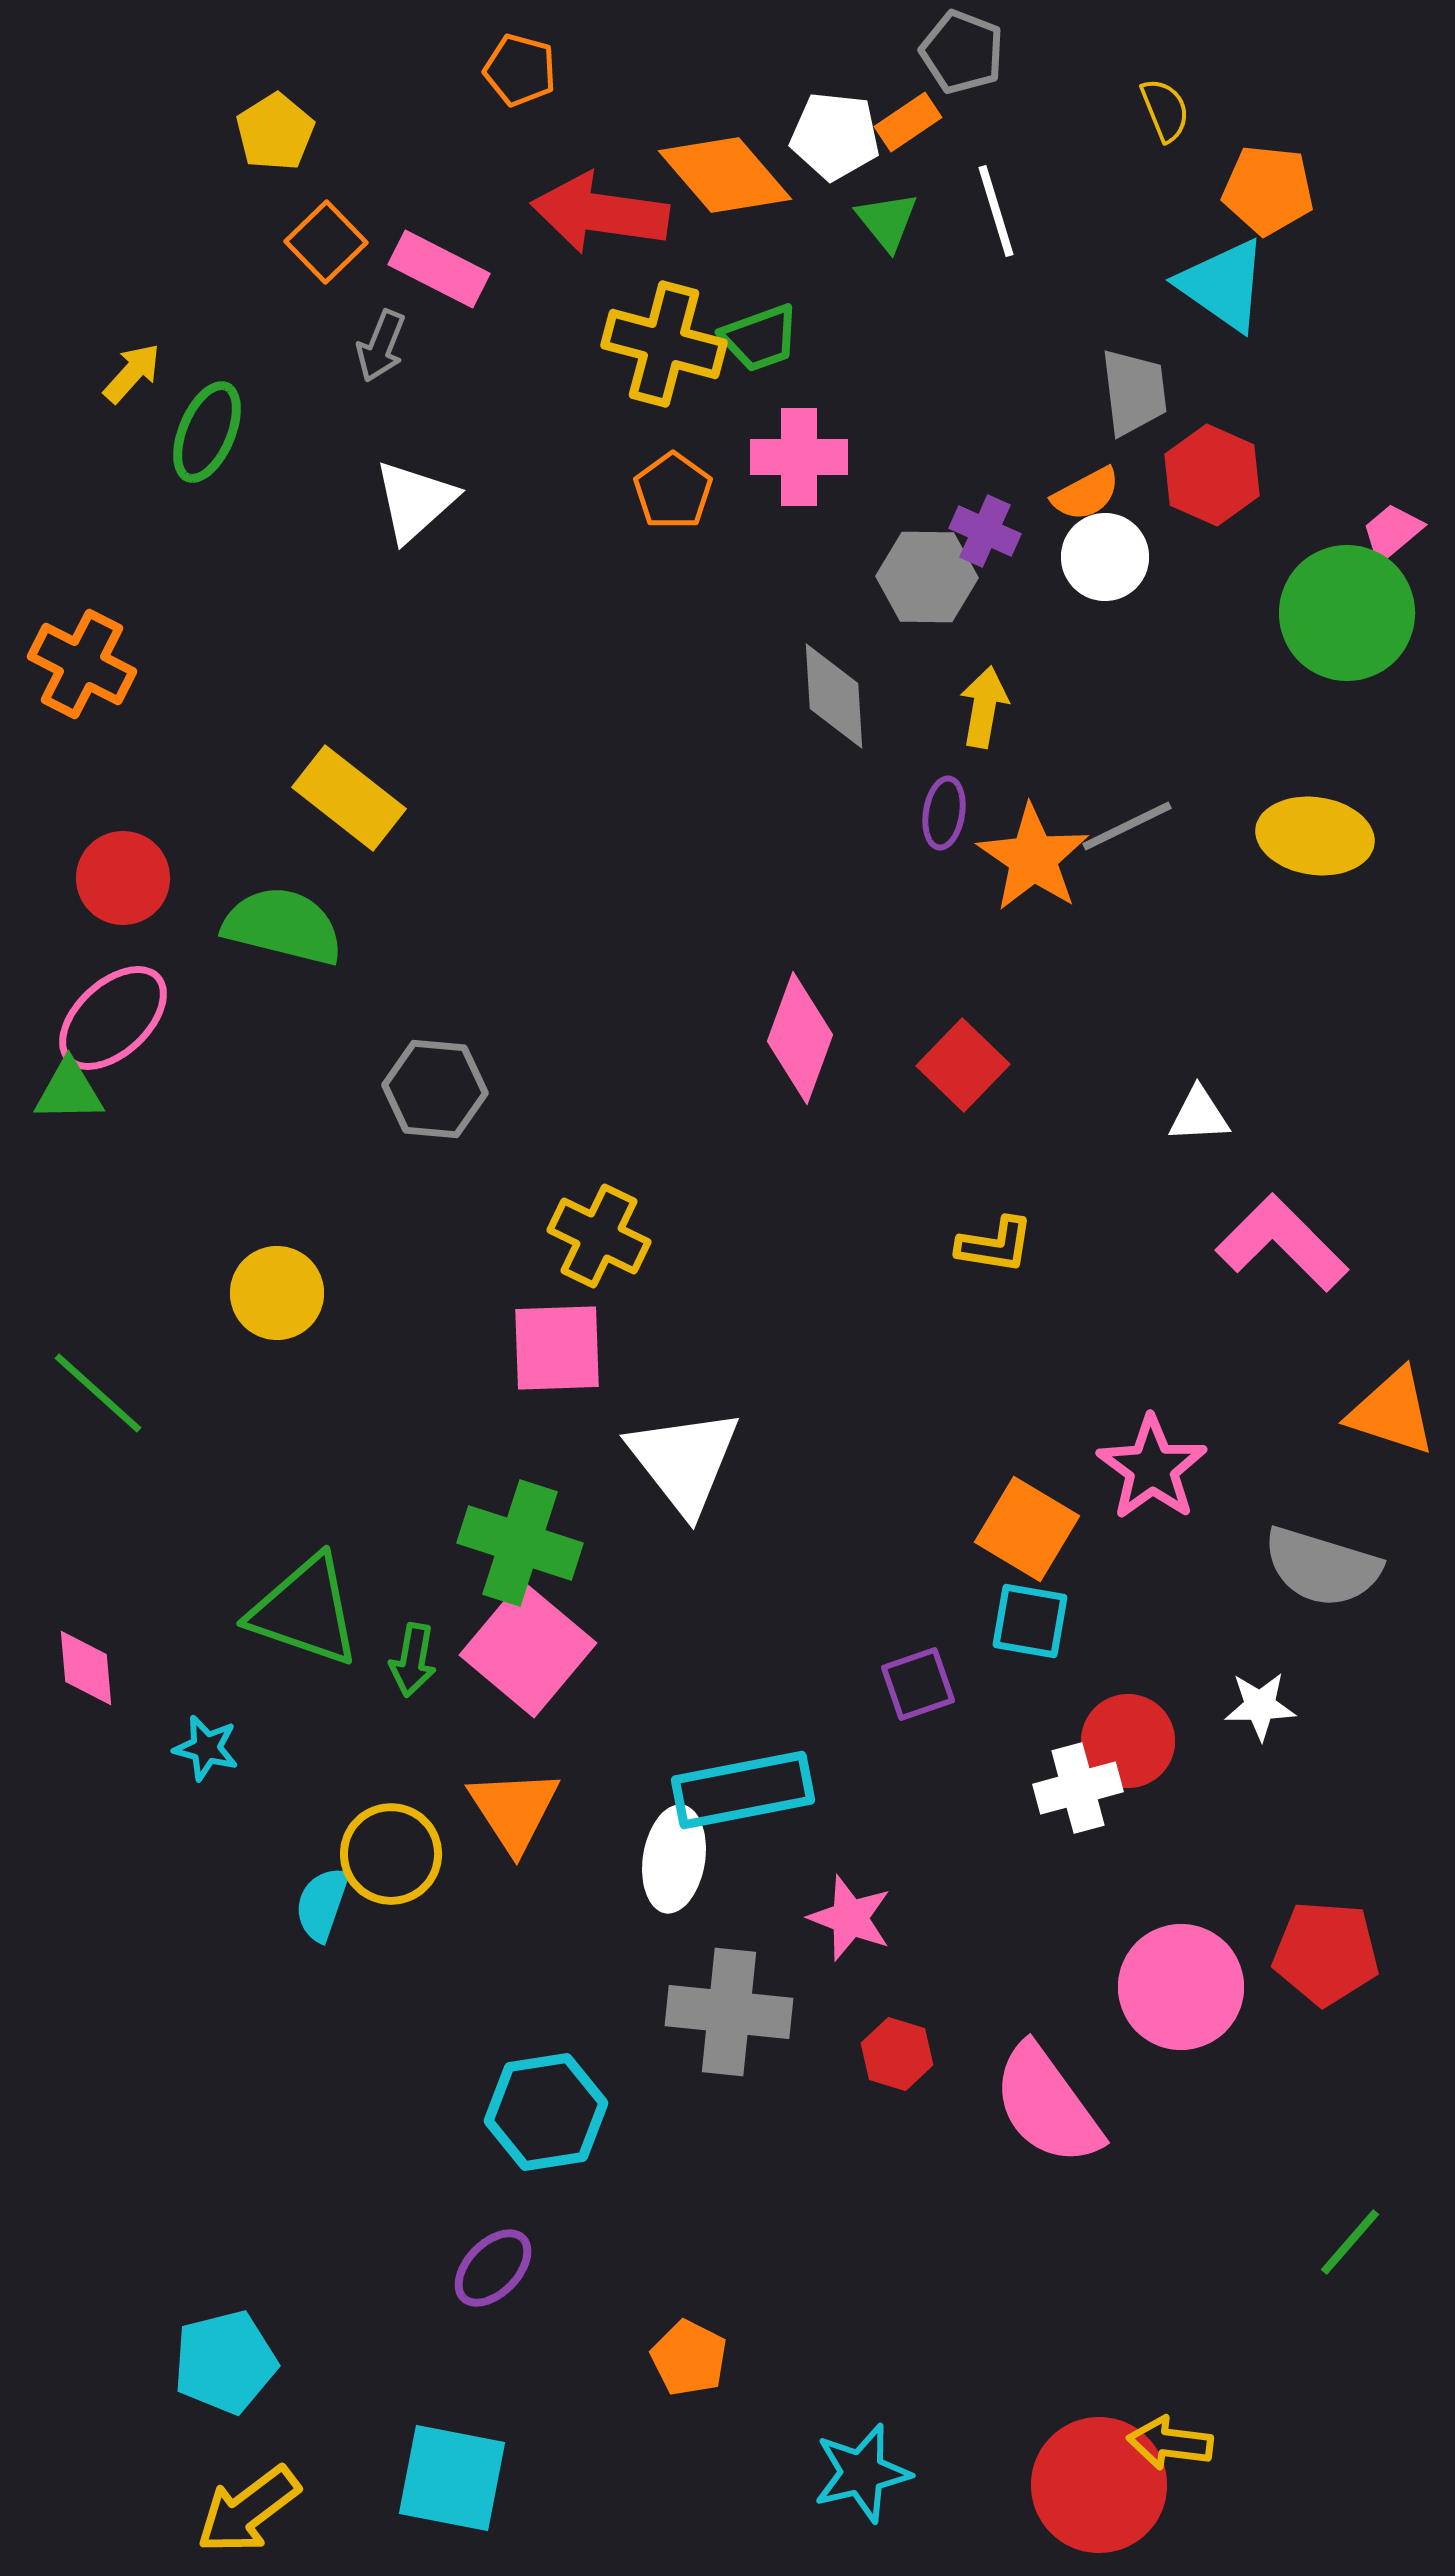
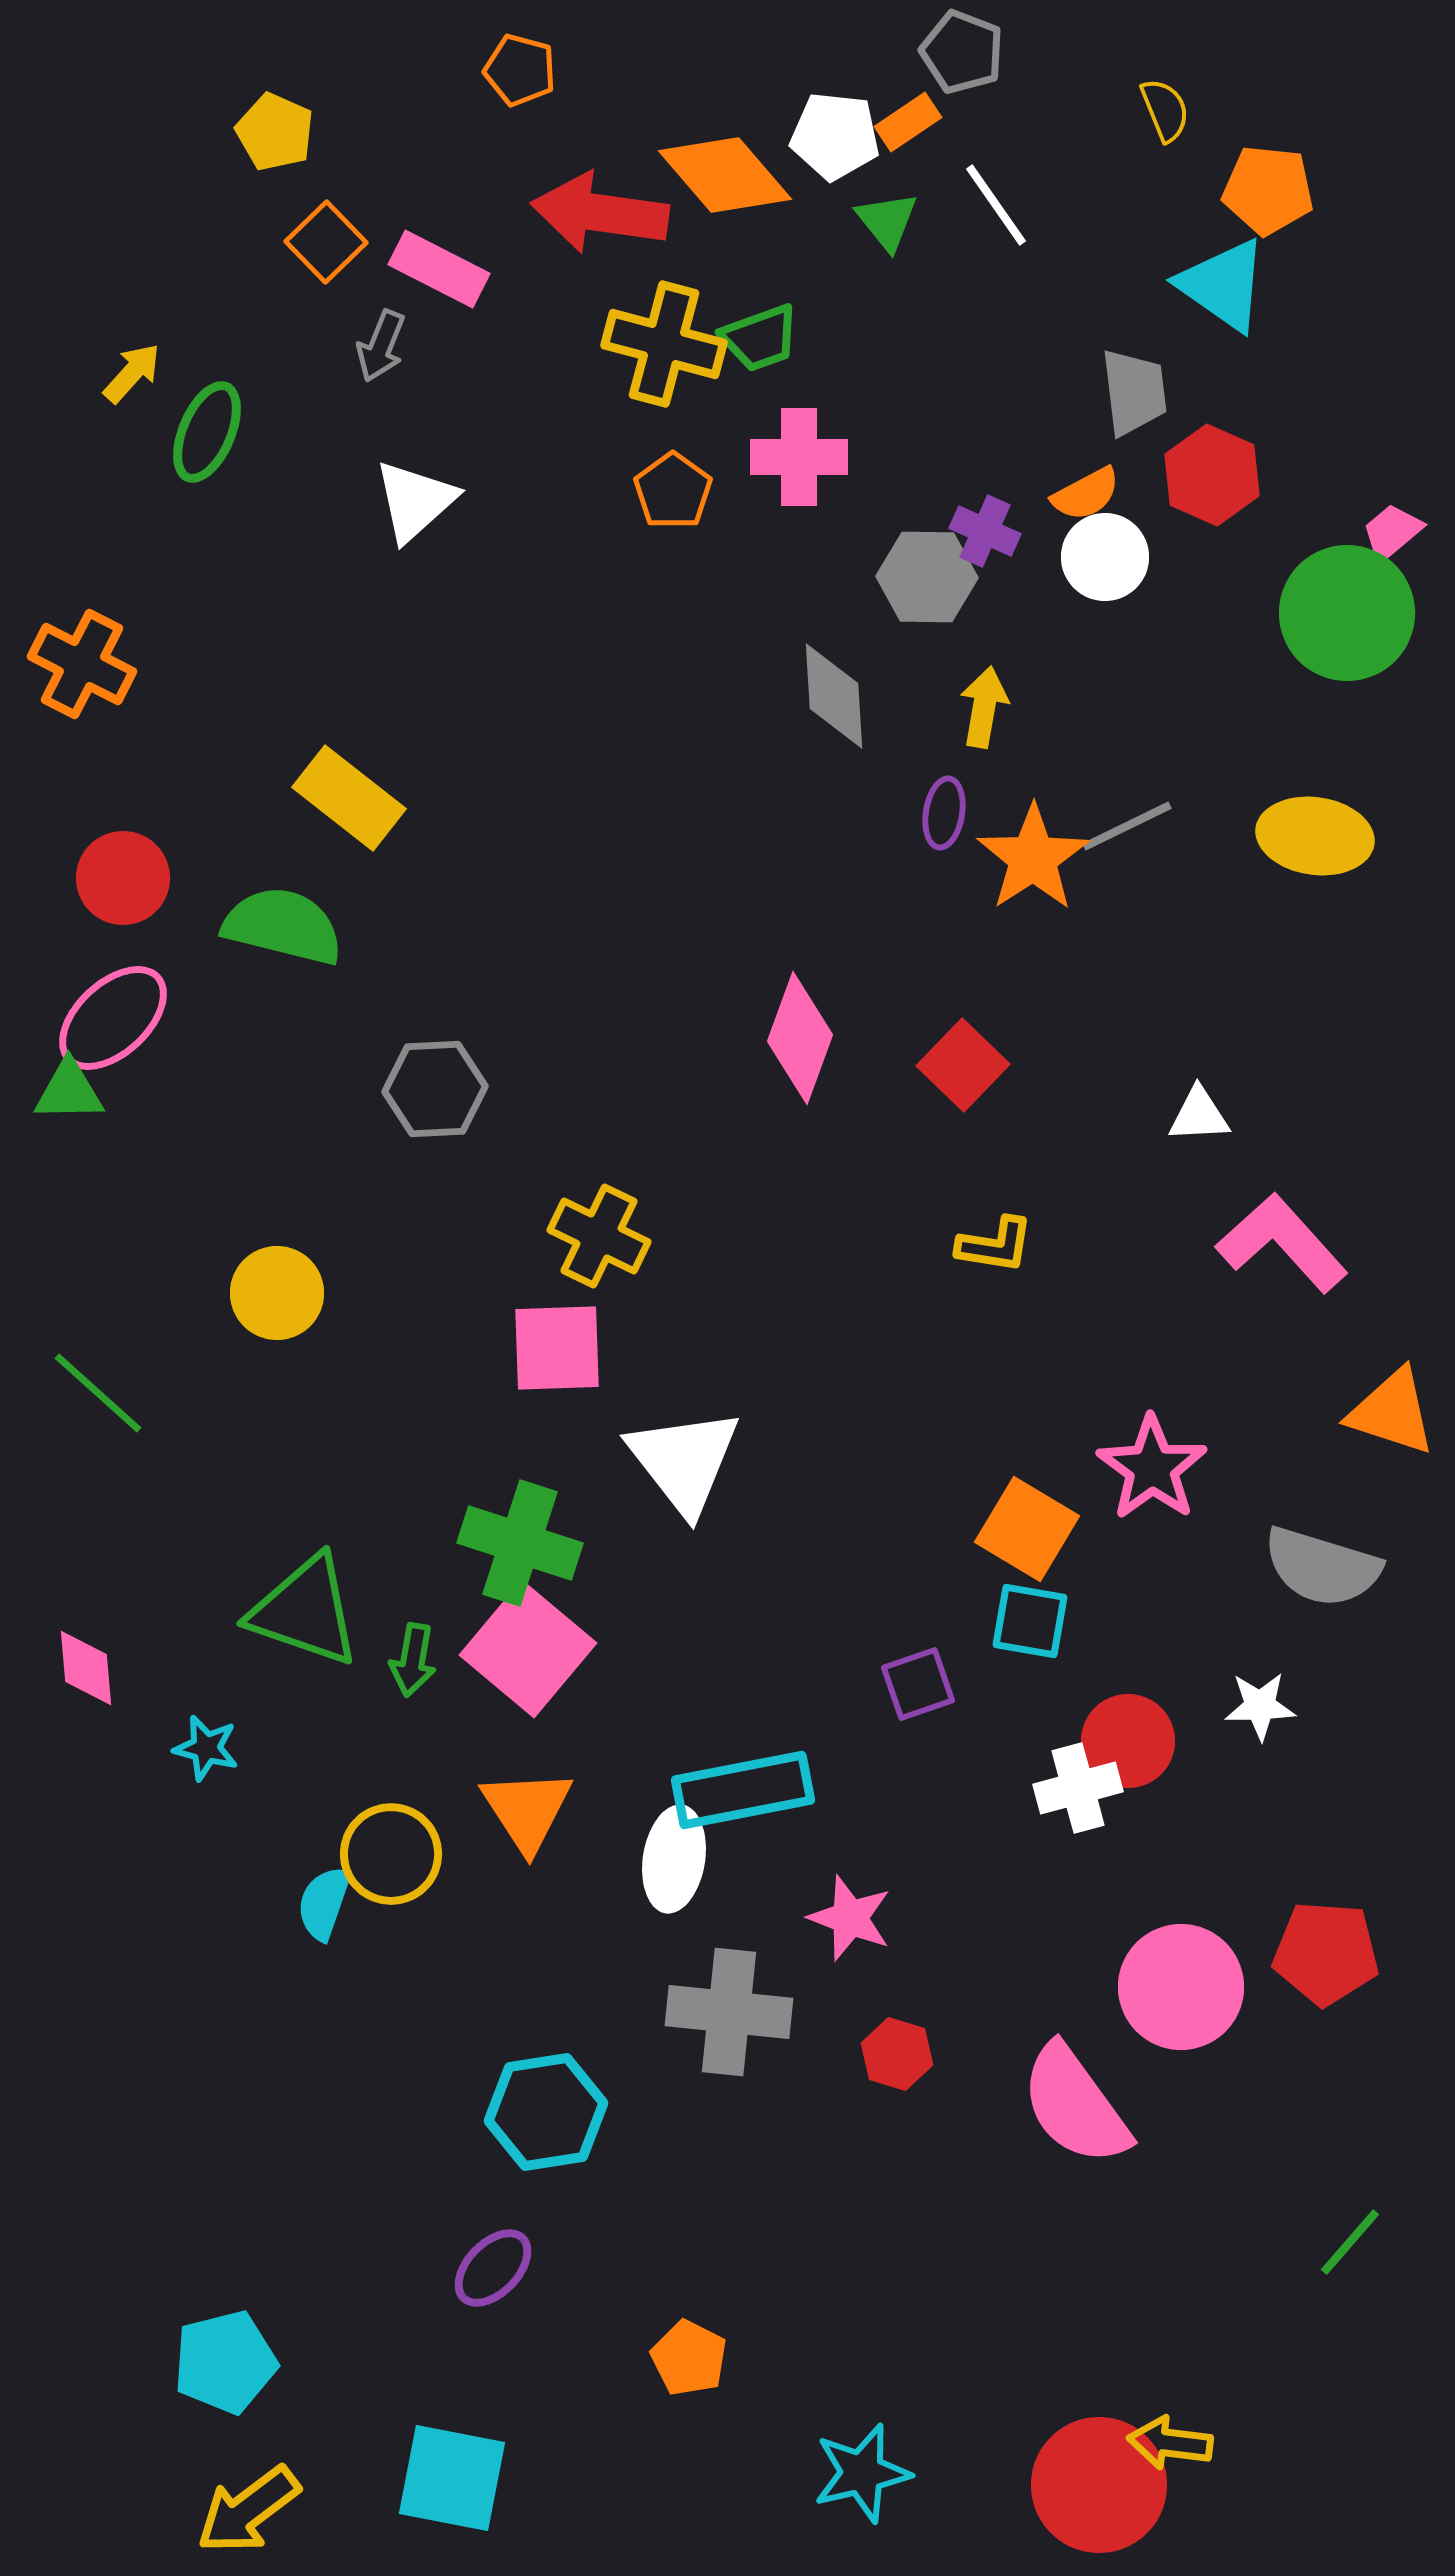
yellow pentagon at (275, 132): rotated 16 degrees counterclockwise
white line at (996, 211): moved 6 px up; rotated 18 degrees counterclockwise
orange star at (1033, 858): rotated 5 degrees clockwise
gray hexagon at (435, 1089): rotated 8 degrees counterclockwise
pink L-shape at (1282, 1243): rotated 3 degrees clockwise
orange triangle at (514, 1810): moved 13 px right
cyan semicircle at (322, 1904): moved 2 px right, 1 px up
pink semicircle at (1047, 2105): moved 28 px right
